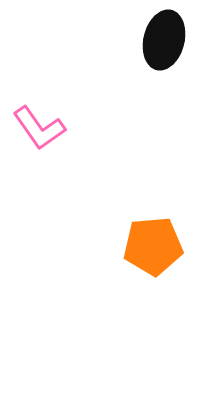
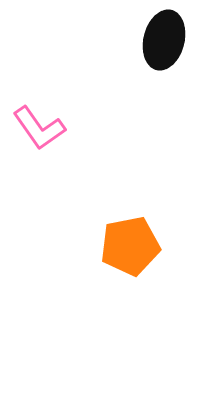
orange pentagon: moved 23 px left; rotated 6 degrees counterclockwise
